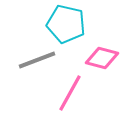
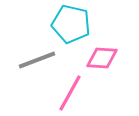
cyan pentagon: moved 5 px right
pink diamond: rotated 12 degrees counterclockwise
